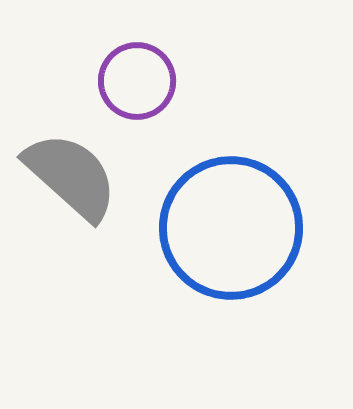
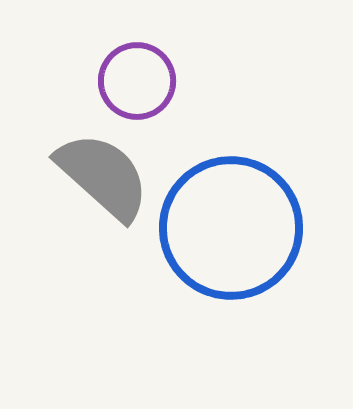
gray semicircle: moved 32 px right
